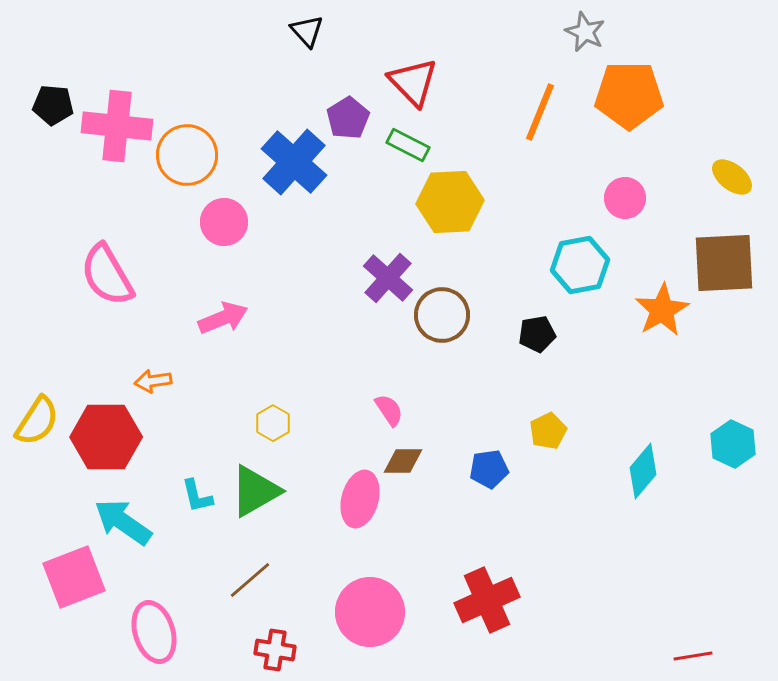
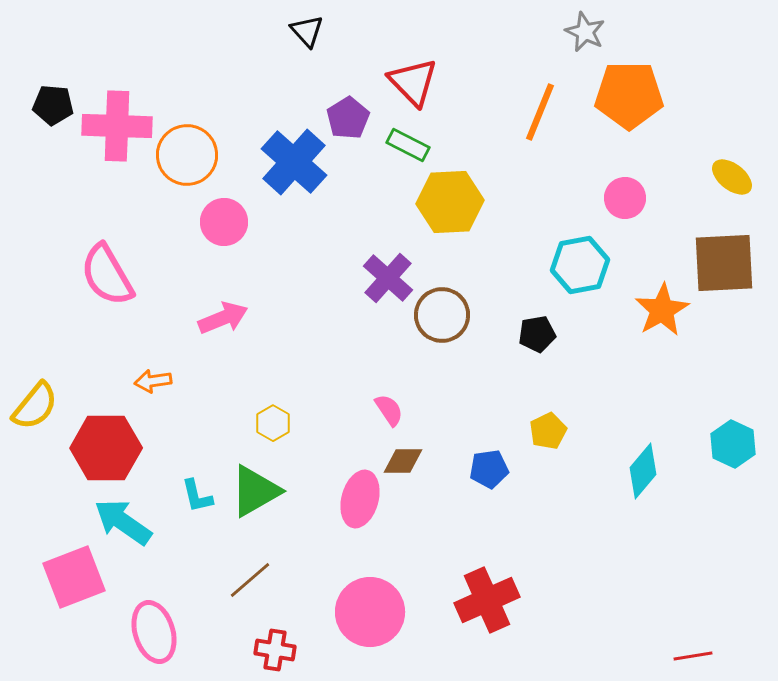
pink cross at (117, 126): rotated 4 degrees counterclockwise
yellow semicircle at (37, 421): moved 2 px left, 15 px up; rotated 6 degrees clockwise
red hexagon at (106, 437): moved 11 px down
